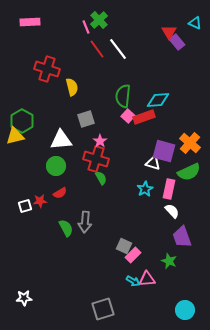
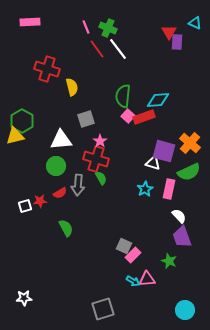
green cross at (99, 20): moved 9 px right, 8 px down; rotated 24 degrees counterclockwise
purple rectangle at (177, 42): rotated 42 degrees clockwise
white semicircle at (172, 211): moved 7 px right, 5 px down
gray arrow at (85, 222): moved 7 px left, 37 px up
